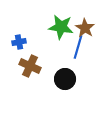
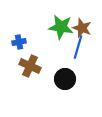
brown star: moved 3 px left; rotated 12 degrees counterclockwise
